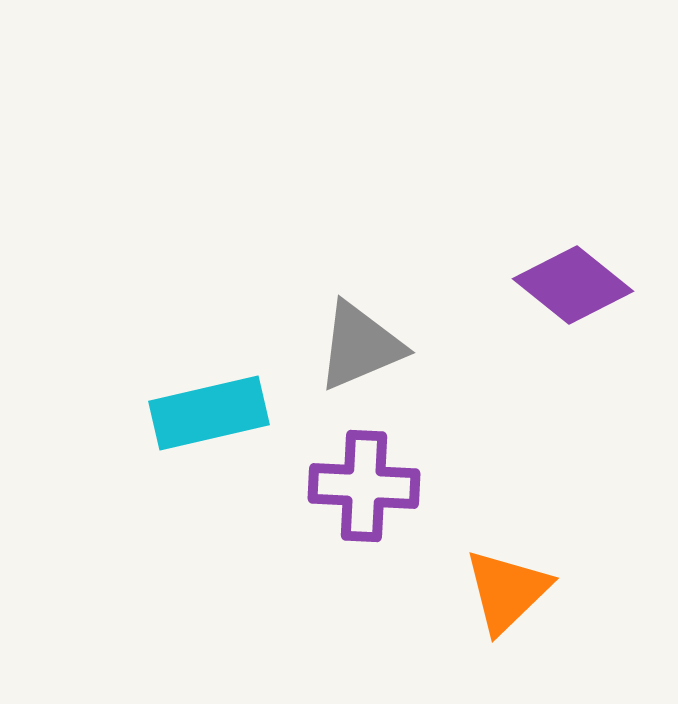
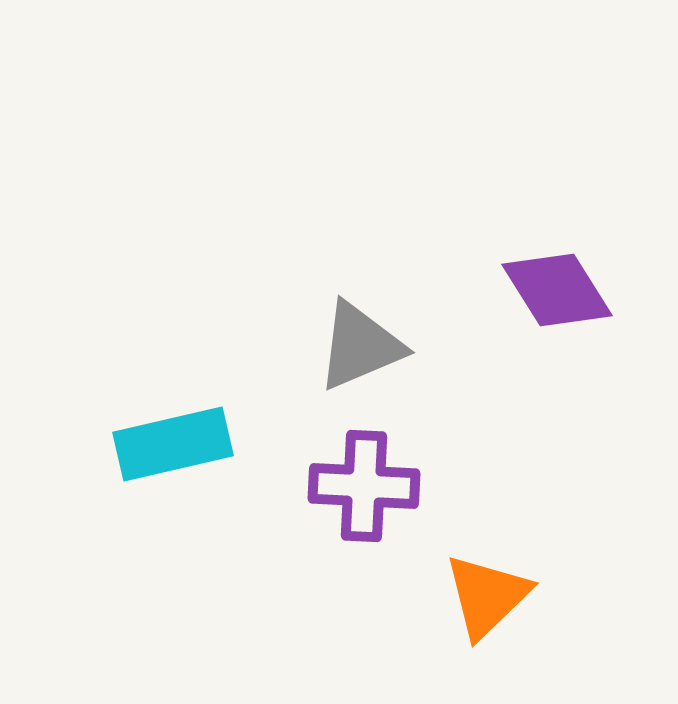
purple diamond: moved 16 px left, 5 px down; rotated 19 degrees clockwise
cyan rectangle: moved 36 px left, 31 px down
orange triangle: moved 20 px left, 5 px down
